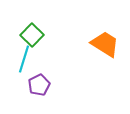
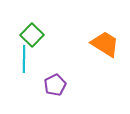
cyan line: rotated 16 degrees counterclockwise
purple pentagon: moved 16 px right
